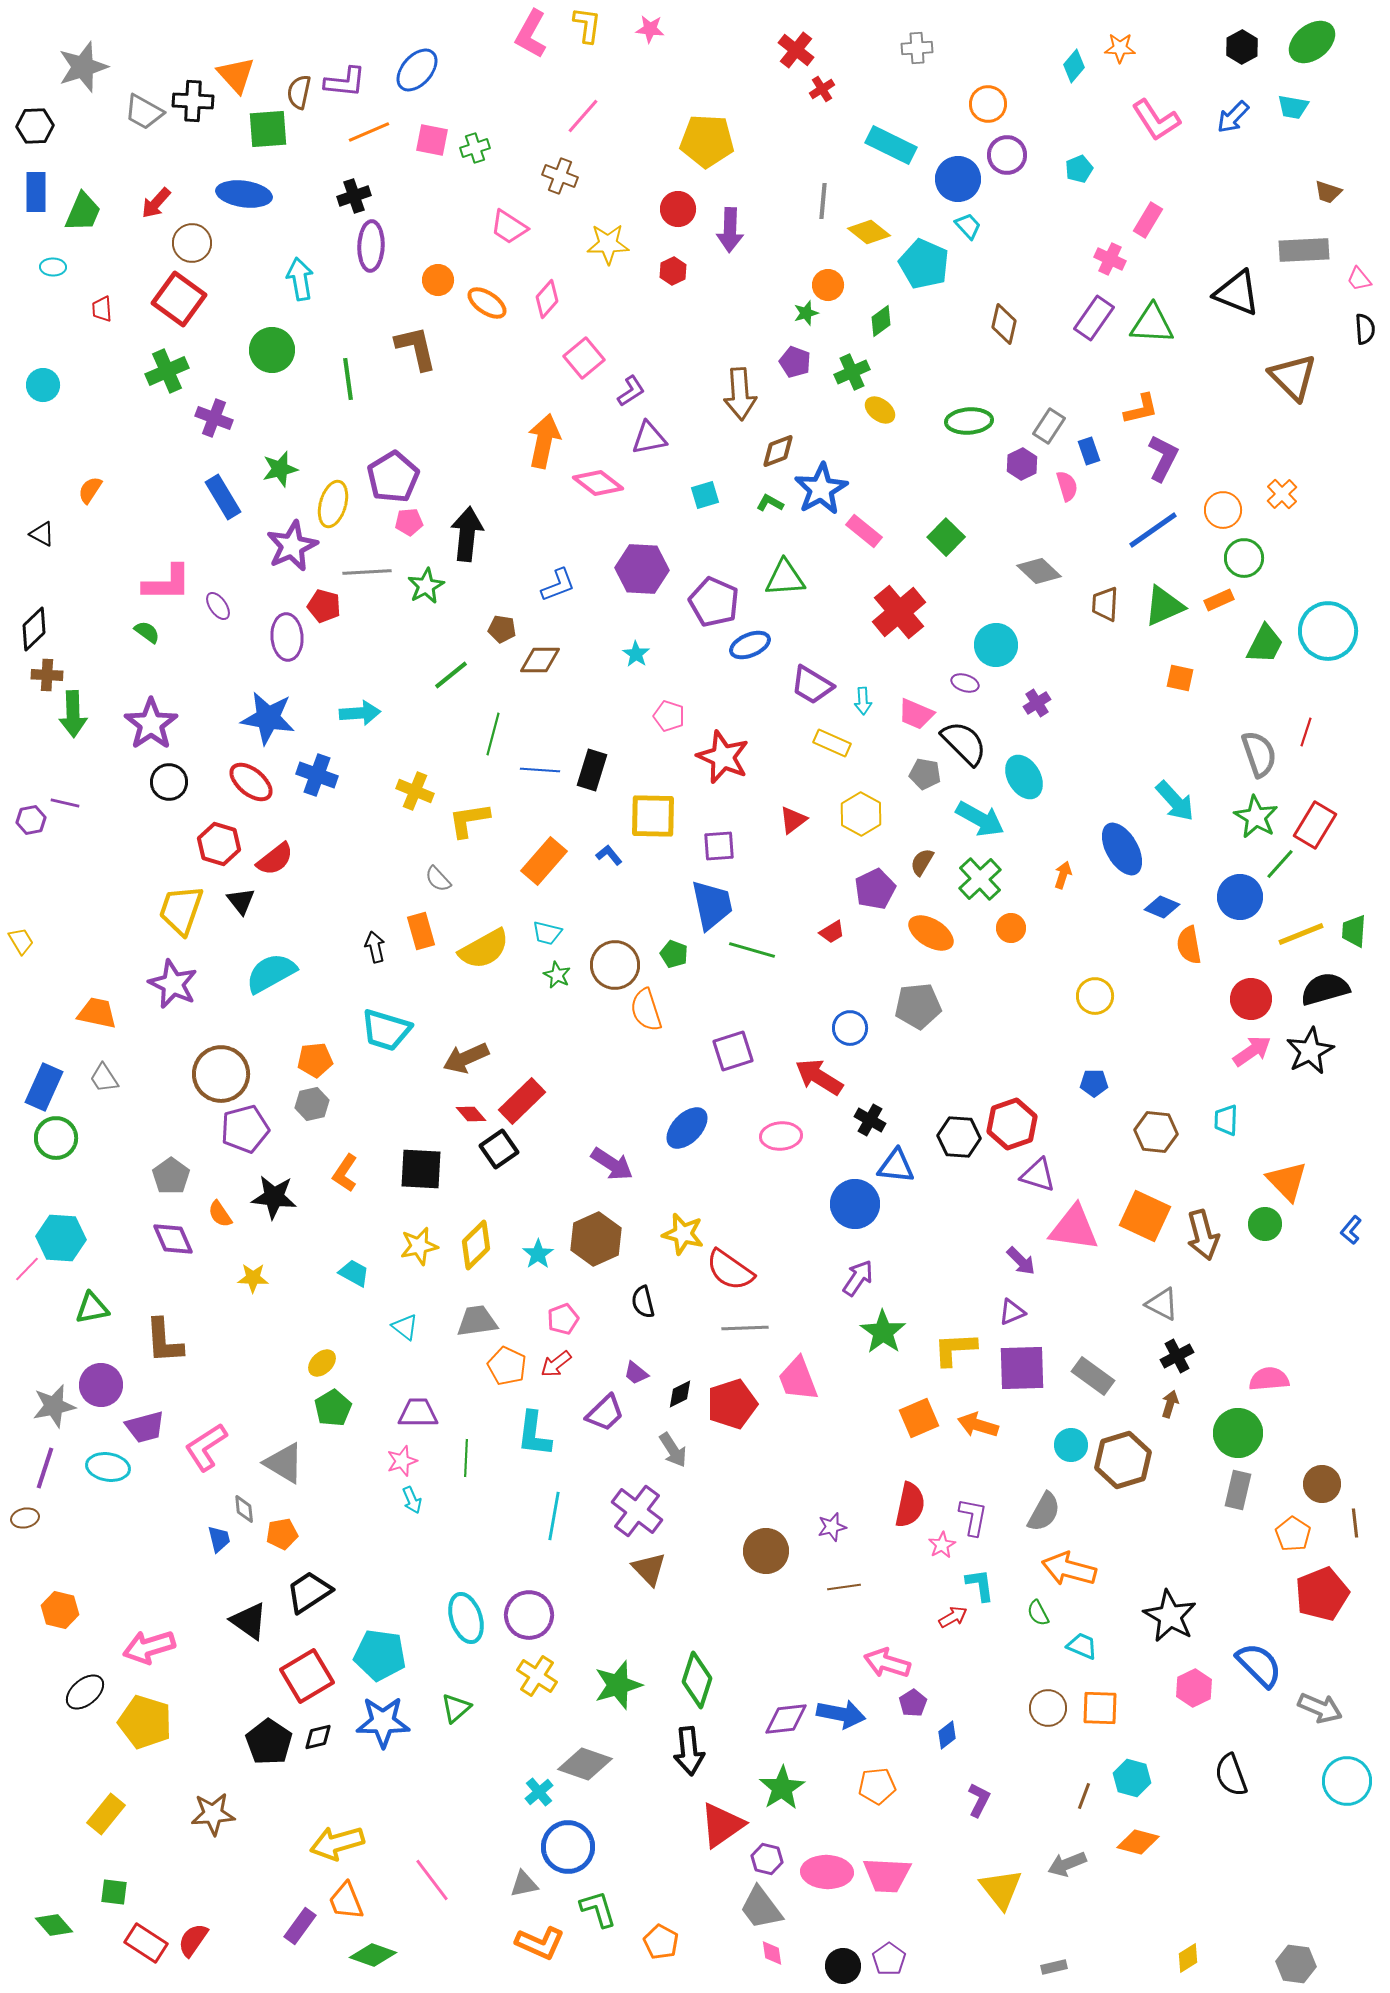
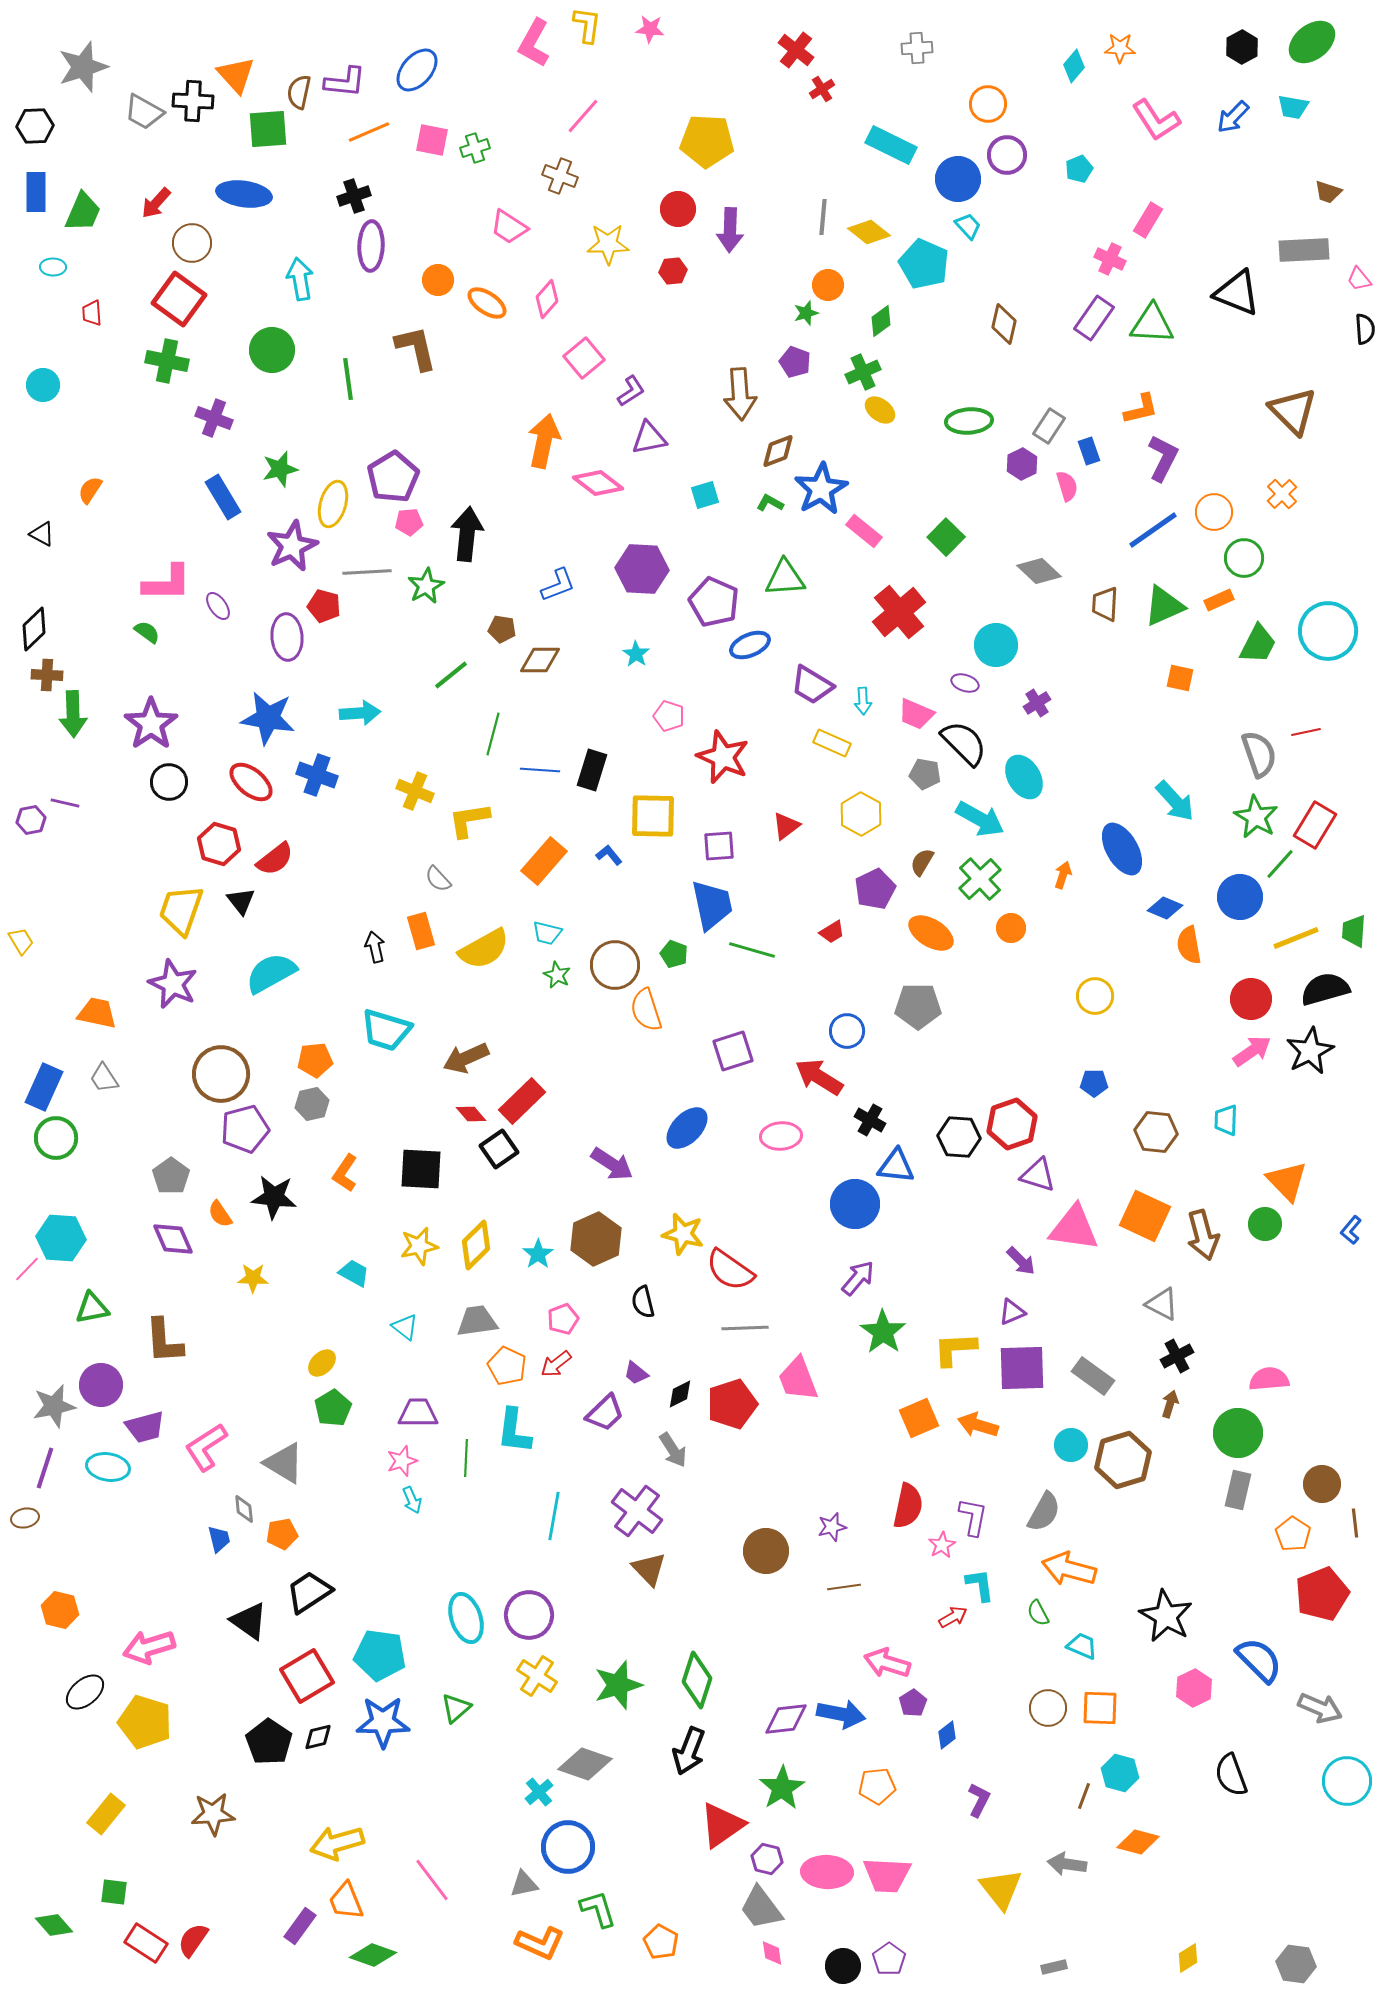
pink L-shape at (531, 34): moved 3 px right, 9 px down
gray line at (823, 201): moved 16 px down
red hexagon at (673, 271): rotated 20 degrees clockwise
red trapezoid at (102, 309): moved 10 px left, 4 px down
green cross at (167, 371): moved 10 px up; rotated 36 degrees clockwise
green cross at (852, 372): moved 11 px right
brown triangle at (1293, 377): moved 34 px down
orange circle at (1223, 510): moved 9 px left, 2 px down
green trapezoid at (1265, 644): moved 7 px left
red line at (1306, 732): rotated 60 degrees clockwise
red triangle at (793, 820): moved 7 px left, 6 px down
blue diamond at (1162, 907): moved 3 px right, 1 px down
yellow line at (1301, 934): moved 5 px left, 4 px down
gray pentagon at (918, 1006): rotated 6 degrees clockwise
blue circle at (850, 1028): moved 3 px left, 3 px down
purple arrow at (858, 1278): rotated 6 degrees clockwise
cyan L-shape at (534, 1434): moved 20 px left, 3 px up
red semicircle at (910, 1505): moved 2 px left, 1 px down
black star at (1170, 1616): moved 4 px left
blue semicircle at (1259, 1665): moved 5 px up
black arrow at (689, 1751): rotated 27 degrees clockwise
cyan hexagon at (1132, 1778): moved 12 px left, 5 px up
gray arrow at (1067, 1864): rotated 30 degrees clockwise
